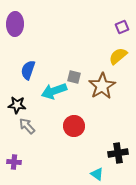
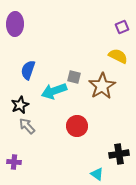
yellow semicircle: rotated 66 degrees clockwise
black star: moved 3 px right; rotated 30 degrees counterclockwise
red circle: moved 3 px right
black cross: moved 1 px right, 1 px down
